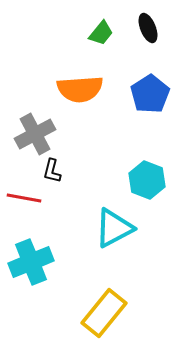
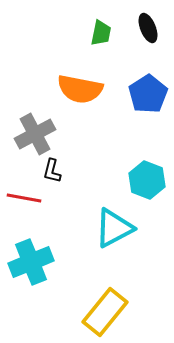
green trapezoid: rotated 28 degrees counterclockwise
orange semicircle: rotated 15 degrees clockwise
blue pentagon: moved 2 px left
yellow rectangle: moved 1 px right, 1 px up
